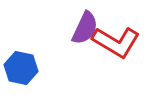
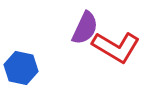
red L-shape: moved 5 px down
